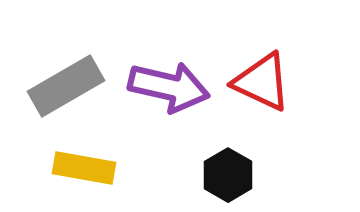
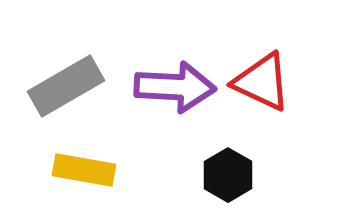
purple arrow: moved 6 px right; rotated 10 degrees counterclockwise
yellow rectangle: moved 2 px down
